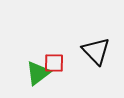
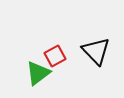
red square: moved 1 px right, 7 px up; rotated 30 degrees counterclockwise
